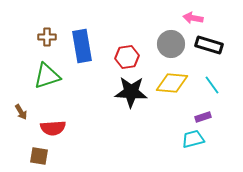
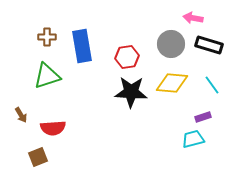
brown arrow: moved 3 px down
brown square: moved 1 px left, 1 px down; rotated 30 degrees counterclockwise
